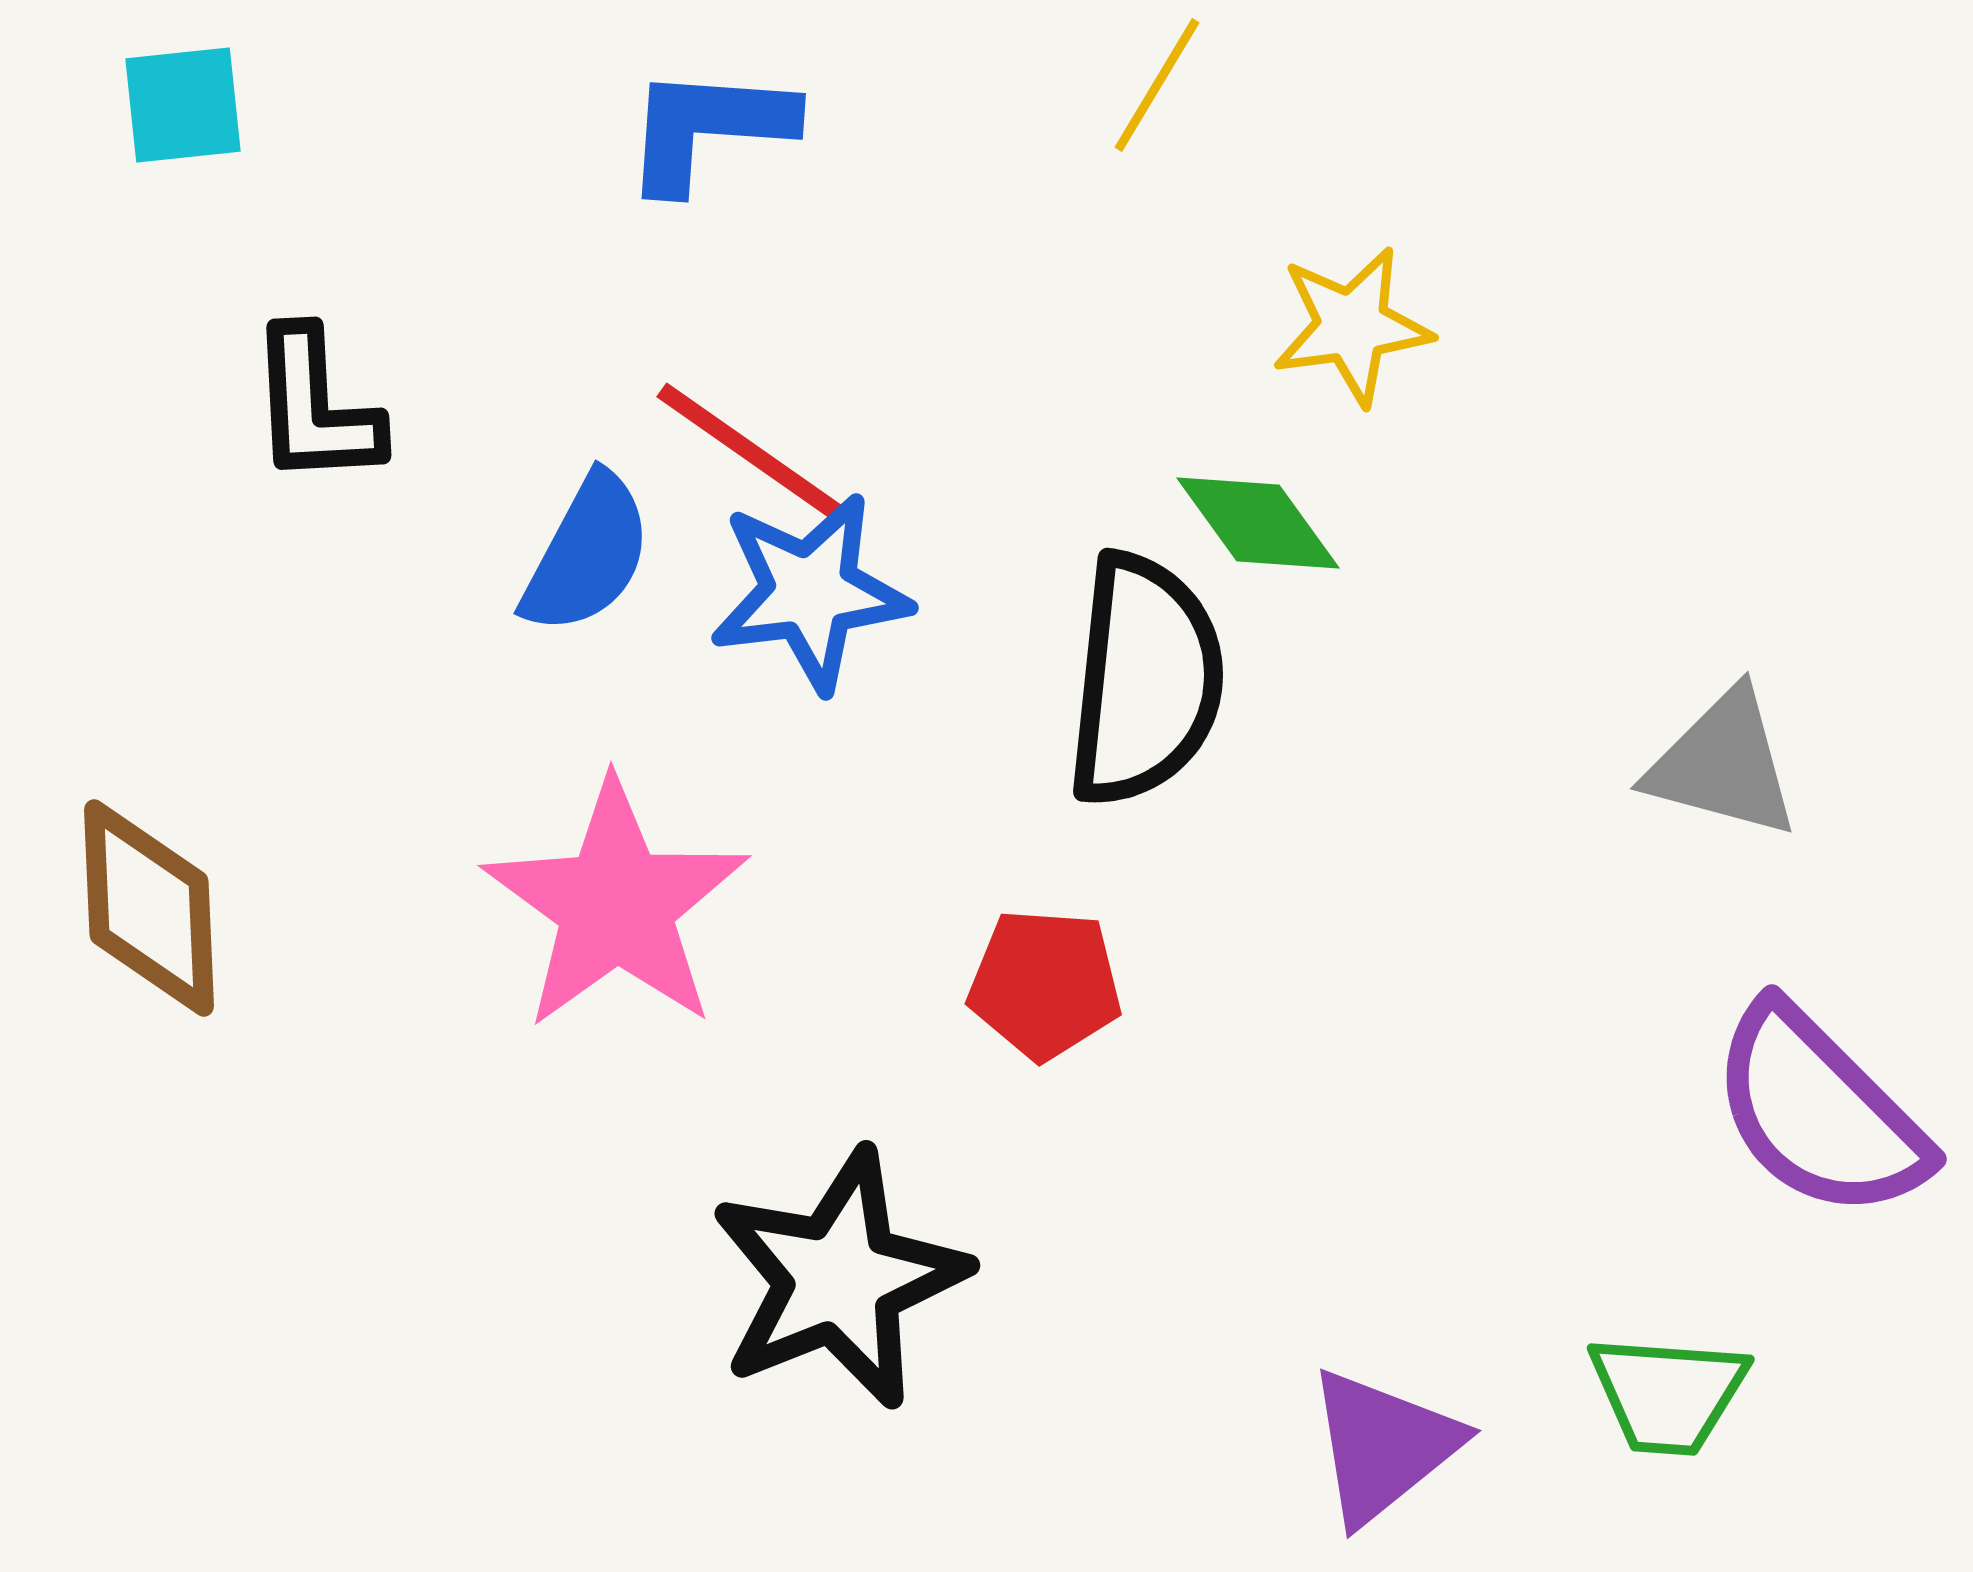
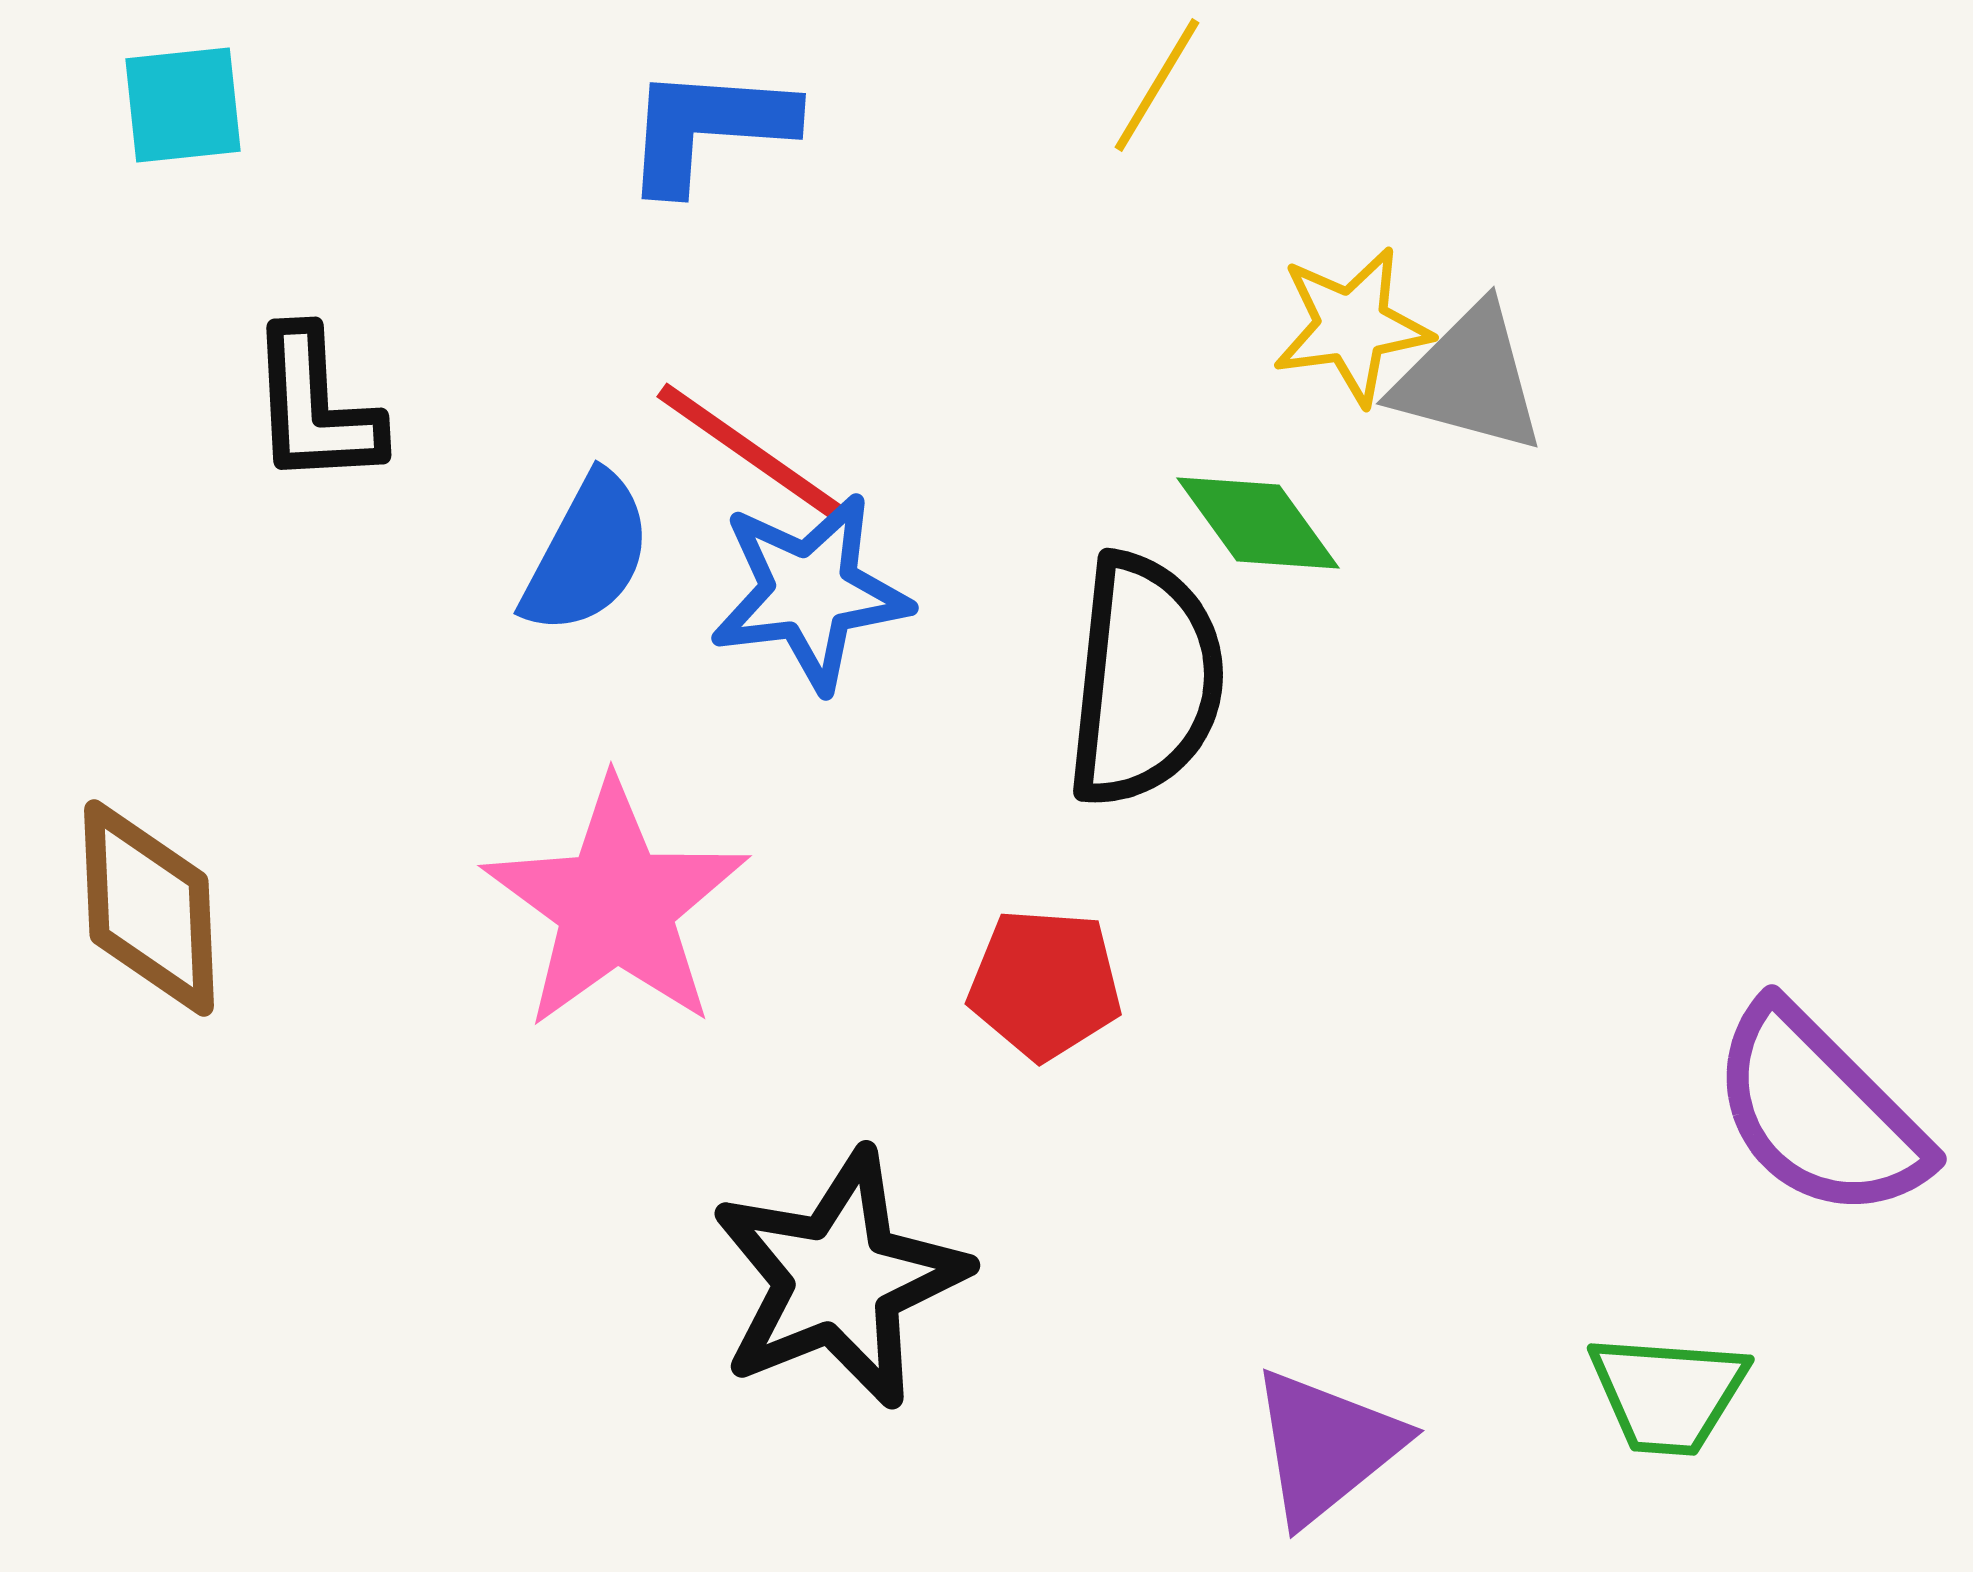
gray triangle: moved 254 px left, 385 px up
purple triangle: moved 57 px left
